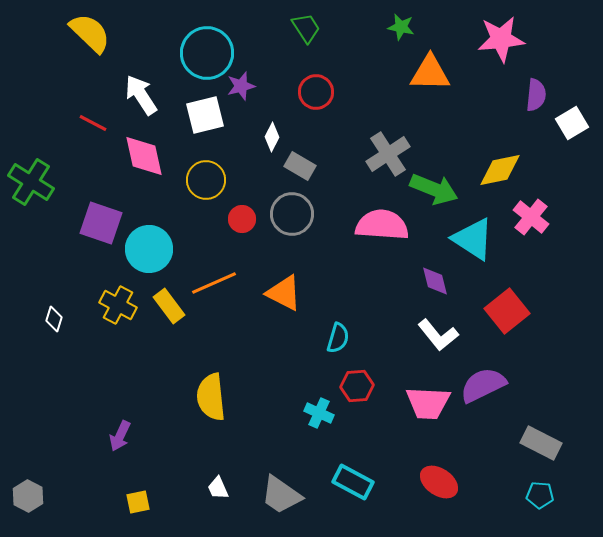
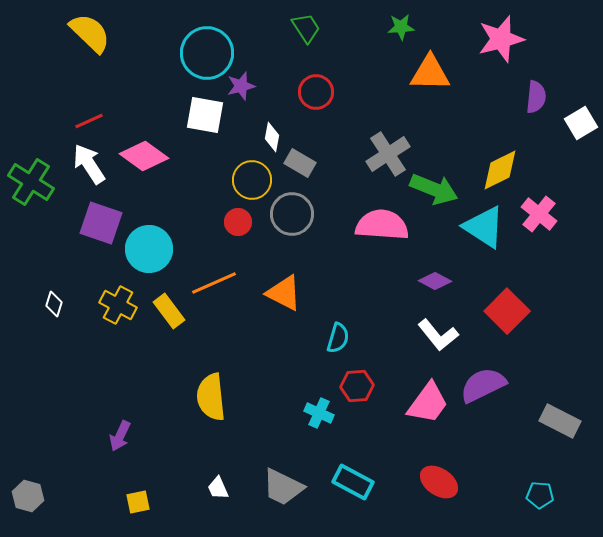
green star at (401, 27): rotated 16 degrees counterclockwise
pink star at (501, 39): rotated 9 degrees counterclockwise
white arrow at (141, 95): moved 52 px left, 69 px down
purple semicircle at (536, 95): moved 2 px down
white square at (205, 115): rotated 24 degrees clockwise
red line at (93, 123): moved 4 px left, 2 px up; rotated 52 degrees counterclockwise
white square at (572, 123): moved 9 px right
white diamond at (272, 137): rotated 16 degrees counterclockwise
pink diamond at (144, 156): rotated 42 degrees counterclockwise
gray rectangle at (300, 166): moved 3 px up
yellow diamond at (500, 170): rotated 15 degrees counterclockwise
yellow circle at (206, 180): moved 46 px right
pink cross at (531, 217): moved 8 px right, 3 px up
red circle at (242, 219): moved 4 px left, 3 px down
cyan triangle at (473, 239): moved 11 px right, 12 px up
purple diamond at (435, 281): rotated 48 degrees counterclockwise
yellow rectangle at (169, 306): moved 5 px down
red square at (507, 311): rotated 6 degrees counterclockwise
white diamond at (54, 319): moved 15 px up
pink trapezoid at (428, 403): rotated 57 degrees counterclockwise
gray rectangle at (541, 443): moved 19 px right, 22 px up
gray trapezoid at (281, 495): moved 2 px right, 8 px up; rotated 9 degrees counterclockwise
gray hexagon at (28, 496): rotated 12 degrees counterclockwise
